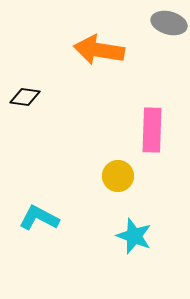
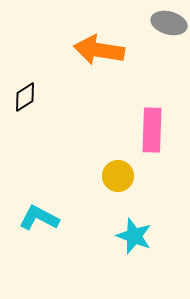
black diamond: rotated 40 degrees counterclockwise
